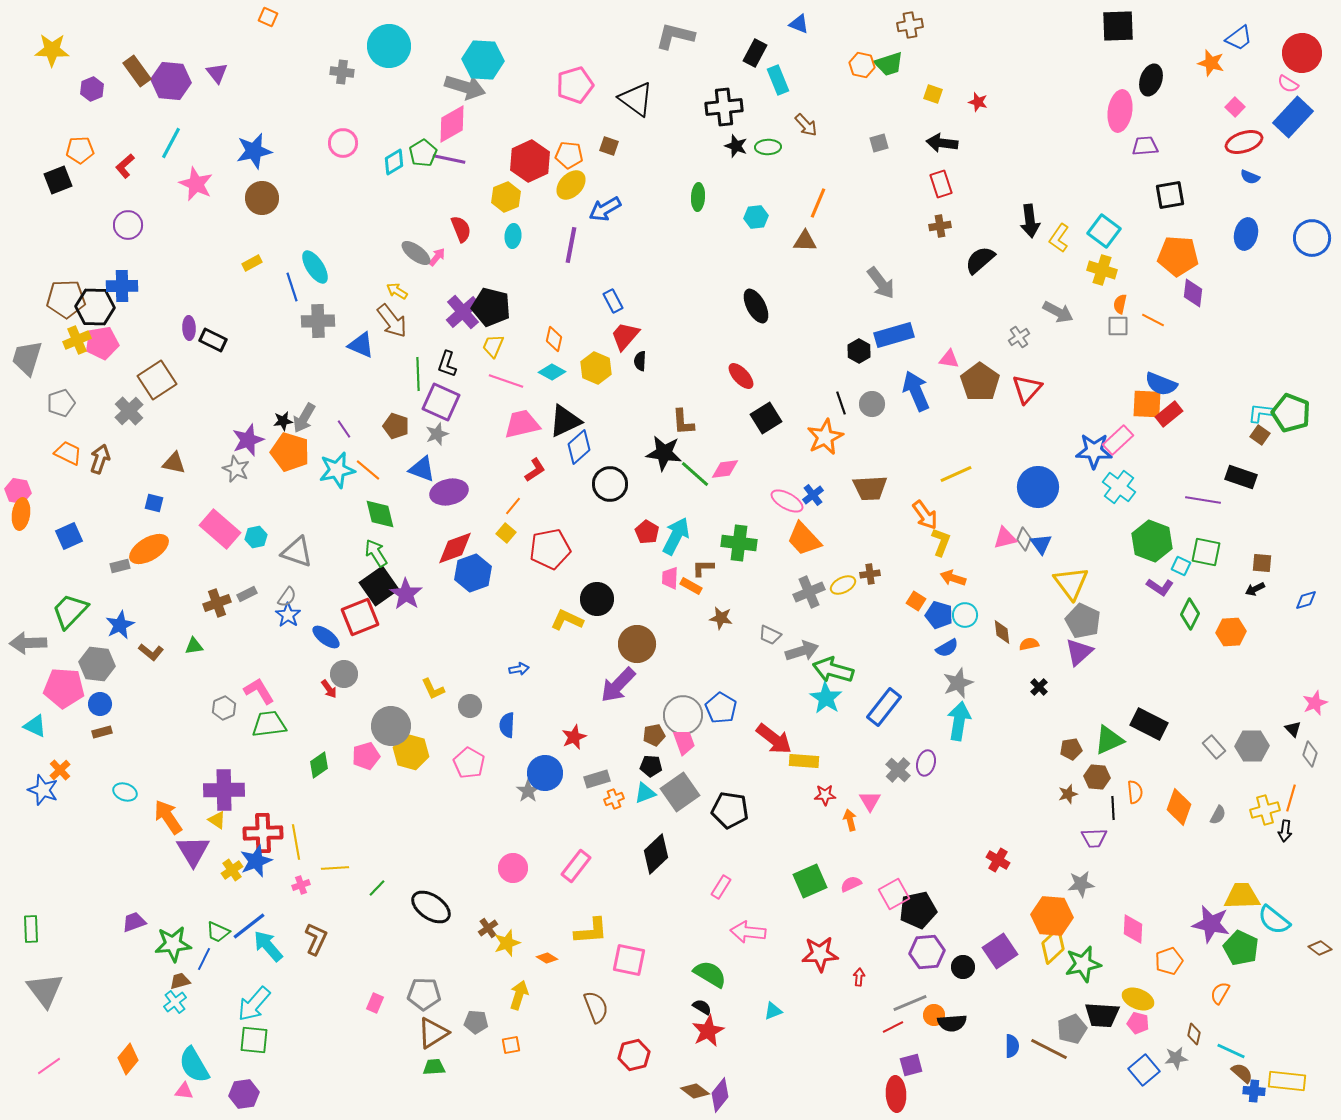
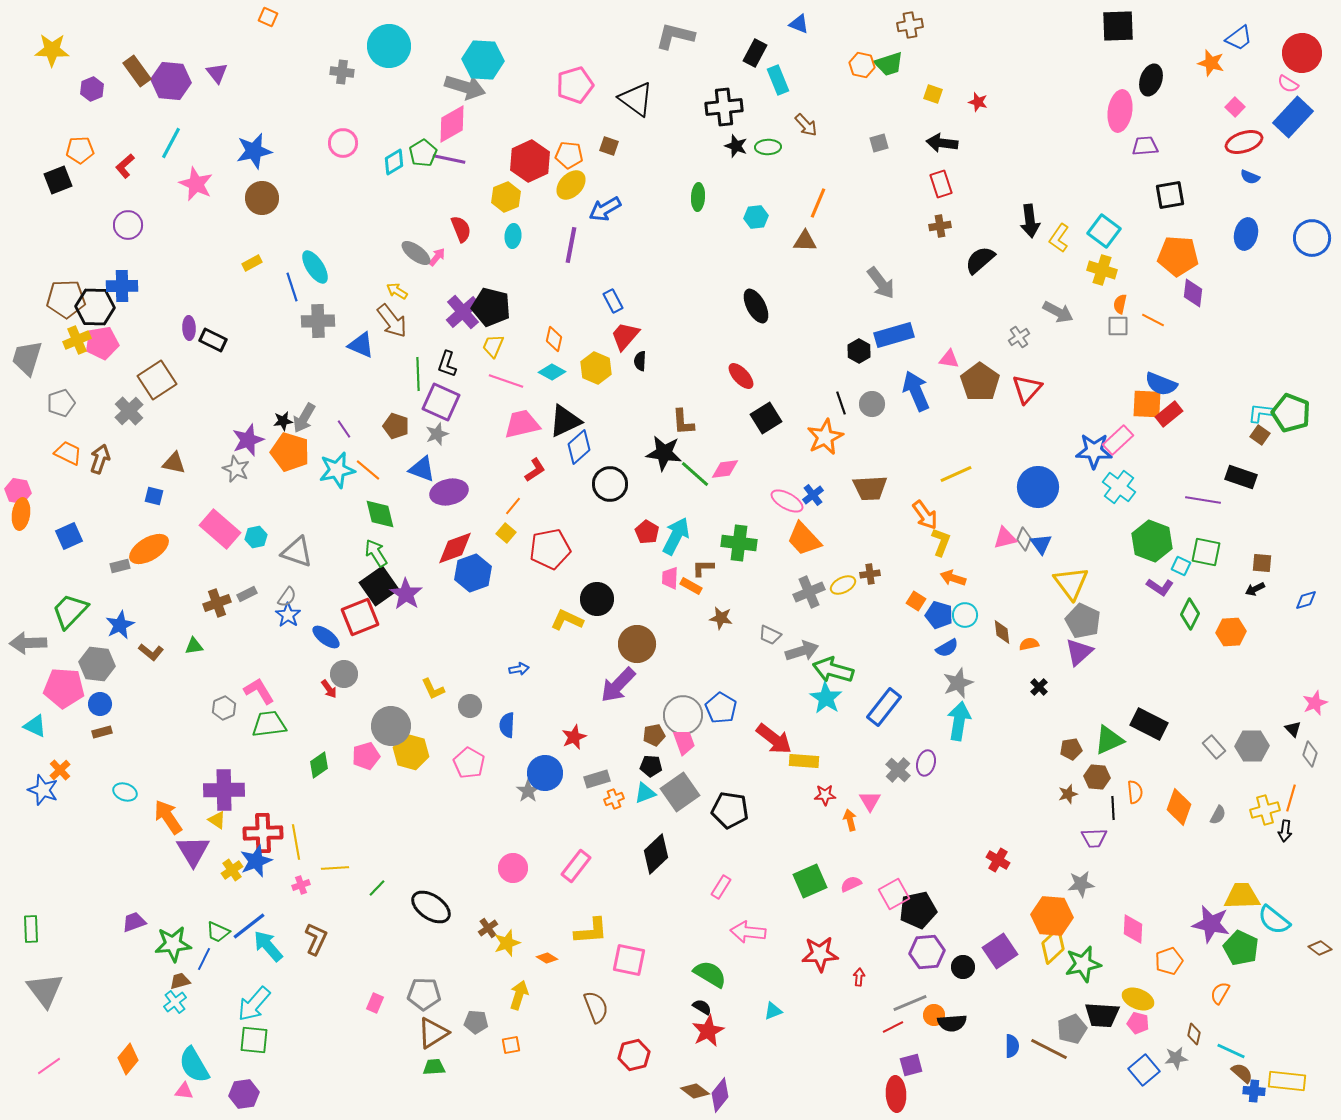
blue square at (154, 503): moved 7 px up
